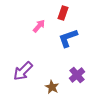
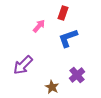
purple arrow: moved 6 px up
